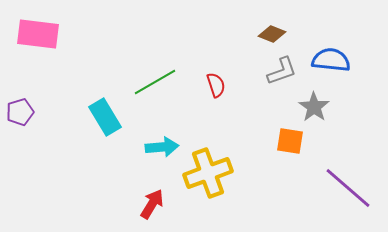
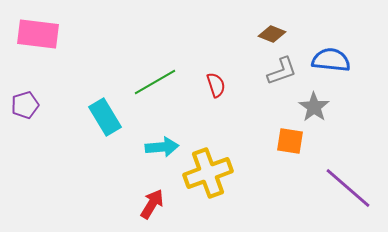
purple pentagon: moved 5 px right, 7 px up
